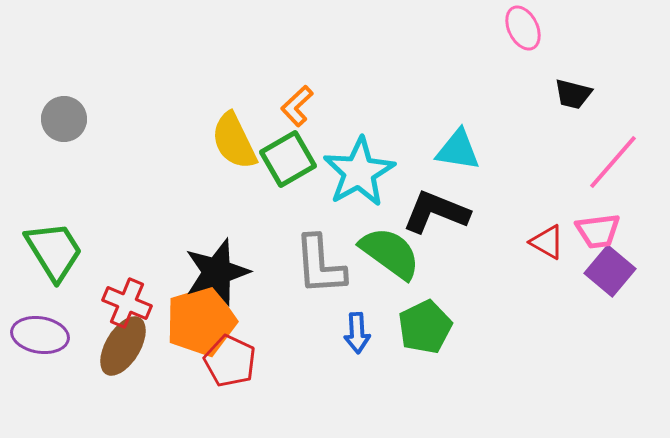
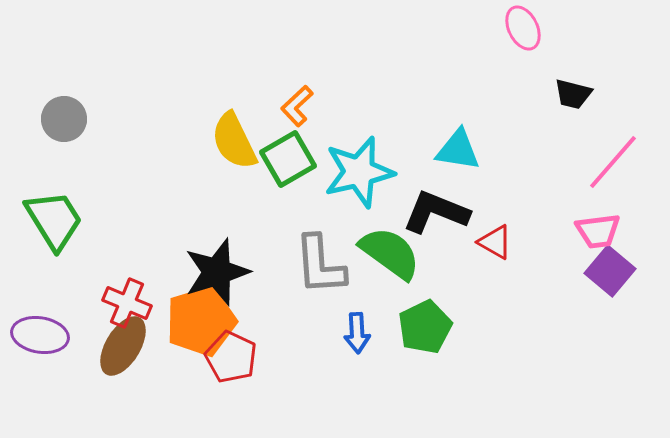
cyan star: rotated 16 degrees clockwise
red triangle: moved 52 px left
green trapezoid: moved 31 px up
red pentagon: moved 1 px right, 4 px up
